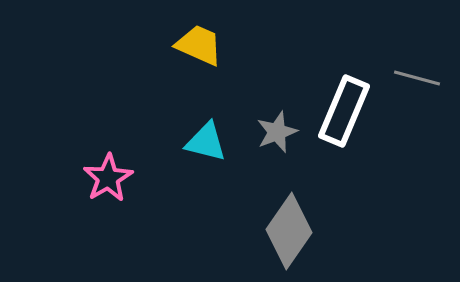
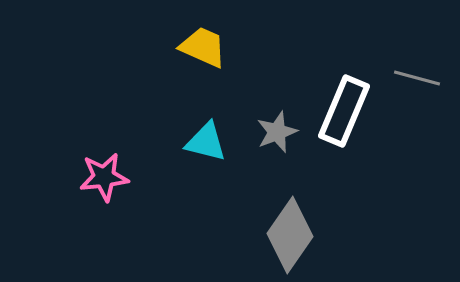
yellow trapezoid: moved 4 px right, 2 px down
pink star: moved 4 px left, 1 px up; rotated 24 degrees clockwise
gray diamond: moved 1 px right, 4 px down
